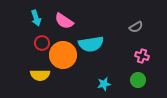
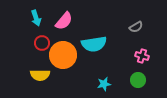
pink semicircle: rotated 84 degrees counterclockwise
cyan semicircle: moved 3 px right
